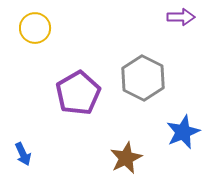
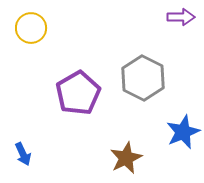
yellow circle: moved 4 px left
